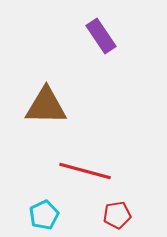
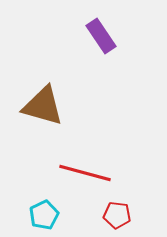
brown triangle: moved 3 px left; rotated 15 degrees clockwise
red line: moved 2 px down
red pentagon: rotated 16 degrees clockwise
